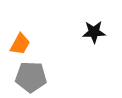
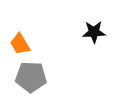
orange trapezoid: rotated 120 degrees clockwise
